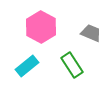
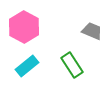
pink hexagon: moved 17 px left
gray trapezoid: moved 1 px right, 2 px up
